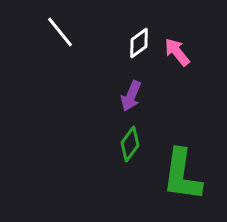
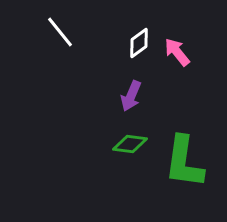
green diamond: rotated 60 degrees clockwise
green L-shape: moved 2 px right, 13 px up
